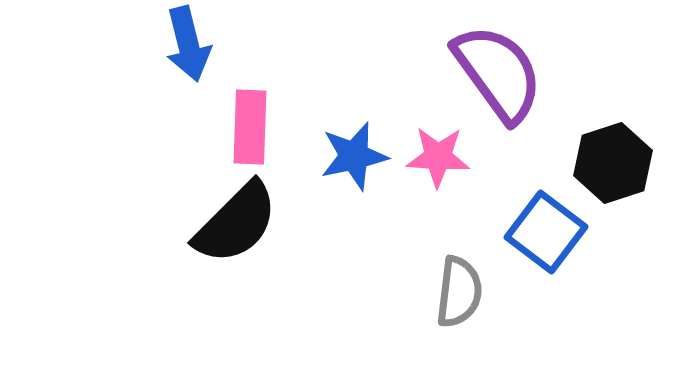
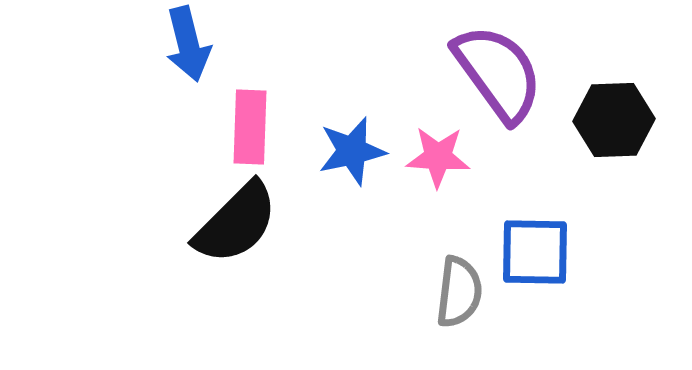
blue star: moved 2 px left, 5 px up
black hexagon: moved 1 px right, 43 px up; rotated 16 degrees clockwise
blue square: moved 11 px left, 20 px down; rotated 36 degrees counterclockwise
